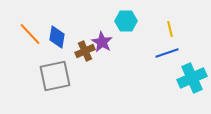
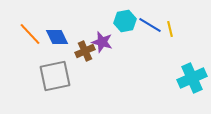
cyan hexagon: moved 1 px left; rotated 10 degrees counterclockwise
blue diamond: rotated 35 degrees counterclockwise
purple star: rotated 15 degrees counterclockwise
blue line: moved 17 px left, 28 px up; rotated 50 degrees clockwise
